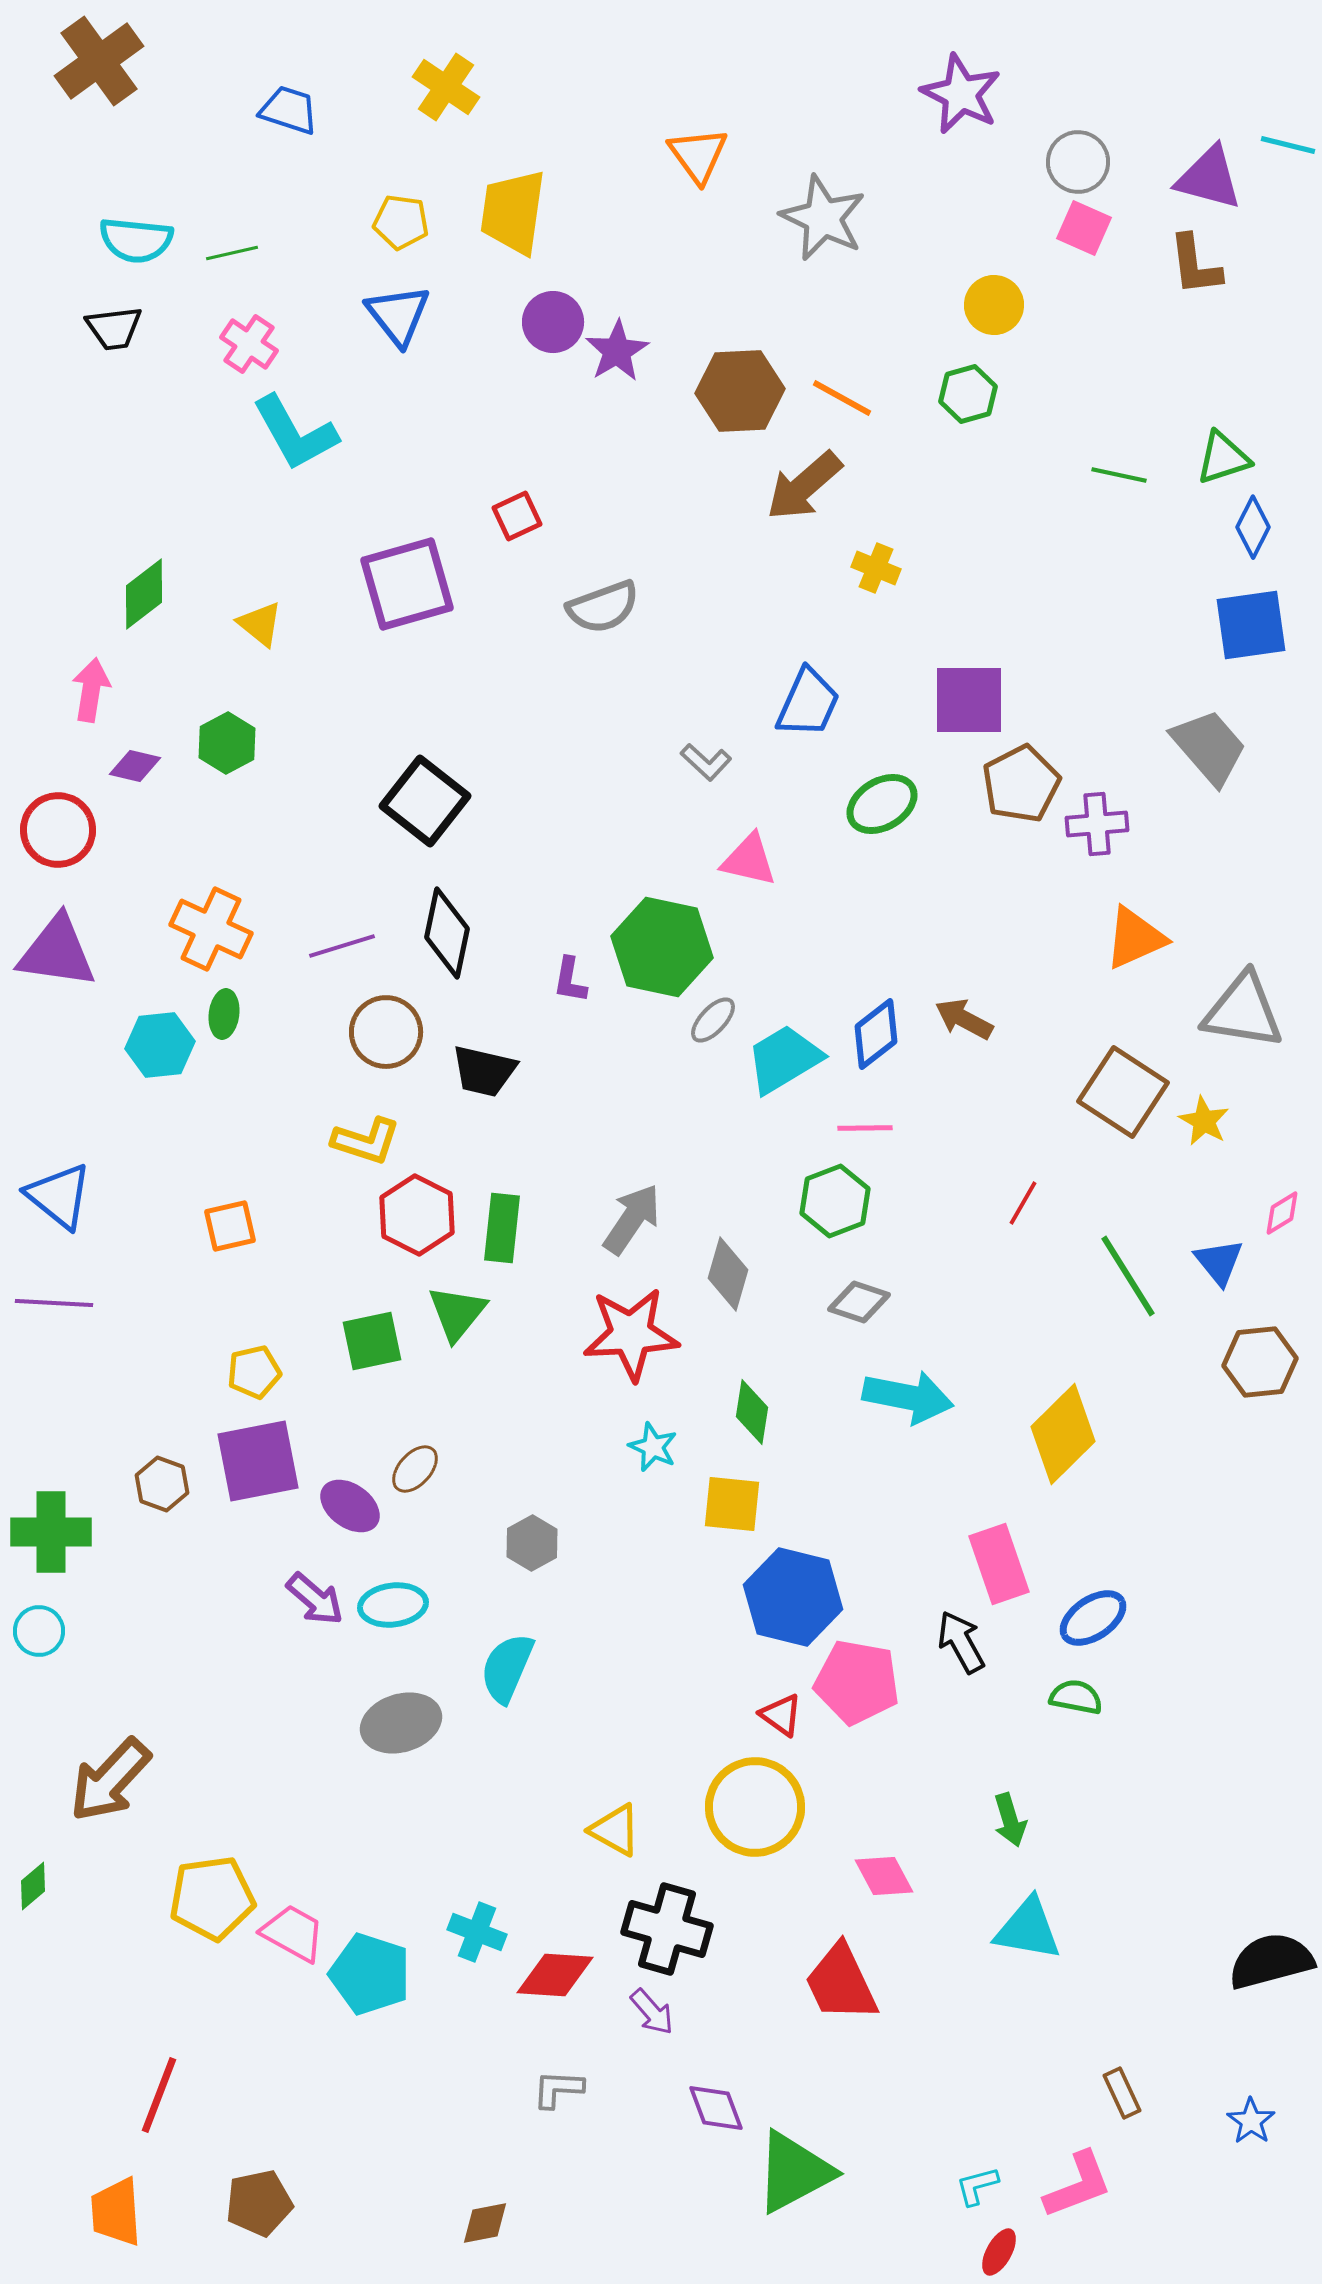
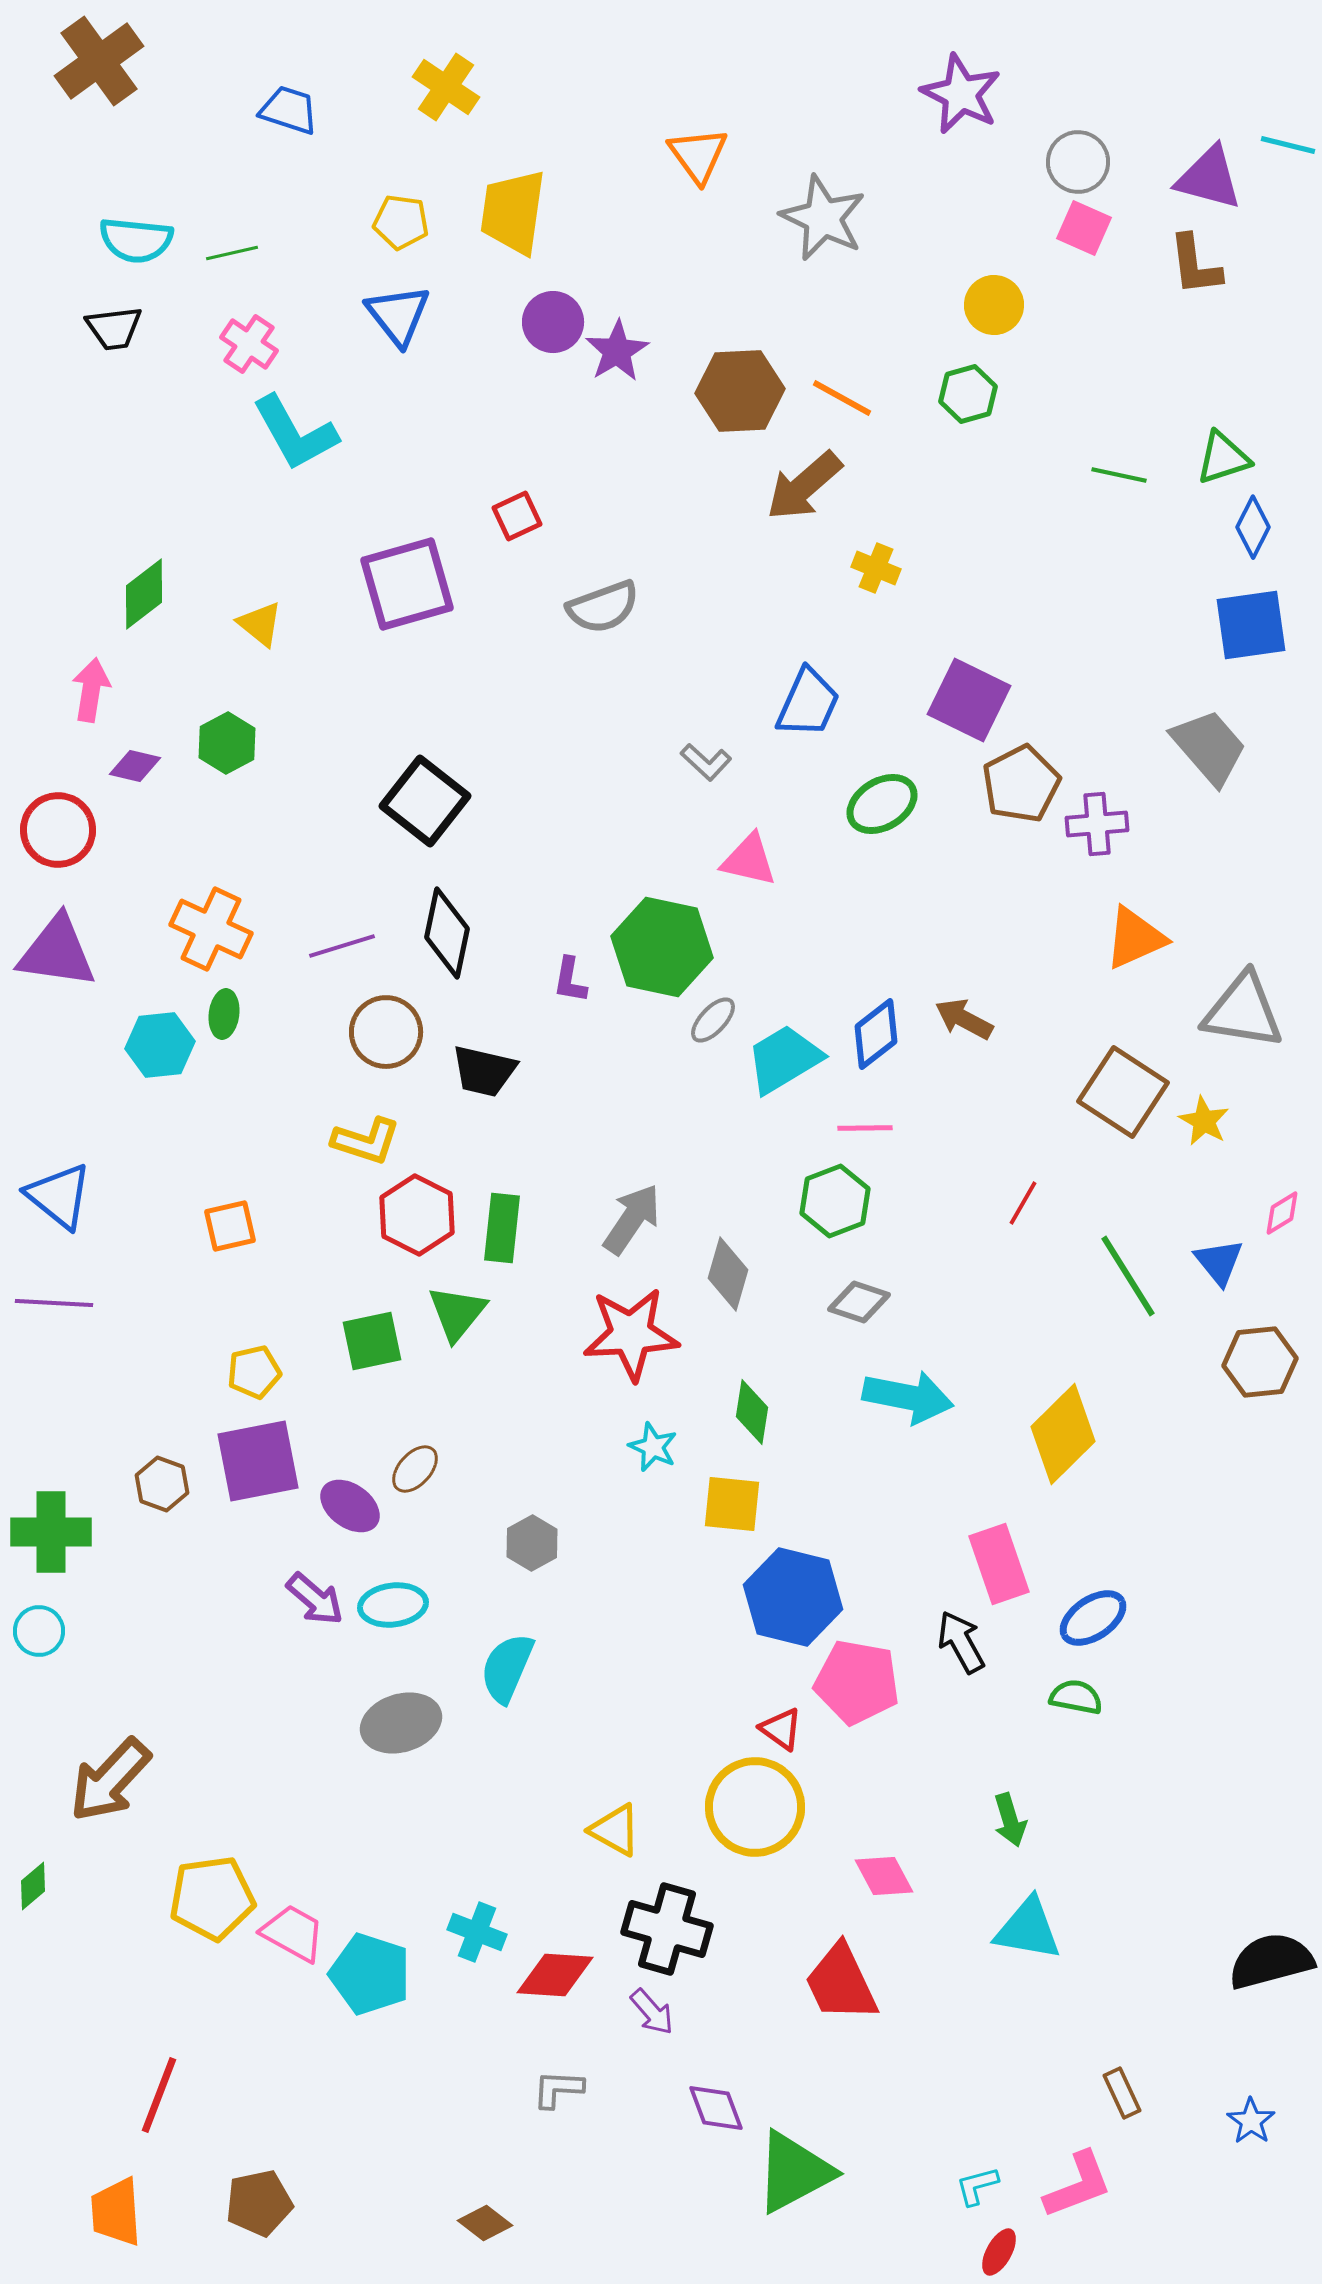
purple square at (969, 700): rotated 26 degrees clockwise
red triangle at (781, 1715): moved 14 px down
brown diamond at (485, 2223): rotated 48 degrees clockwise
